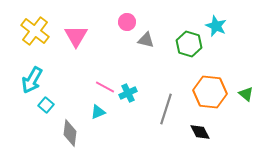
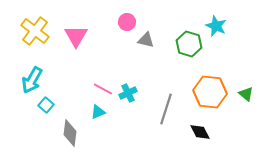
pink line: moved 2 px left, 2 px down
